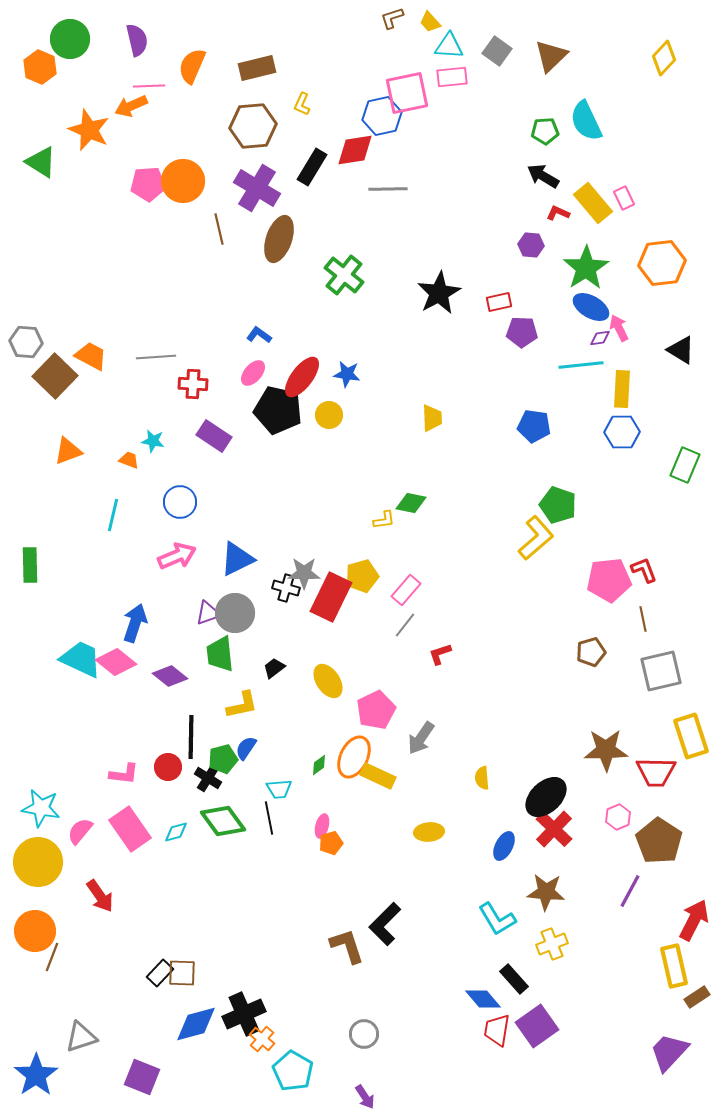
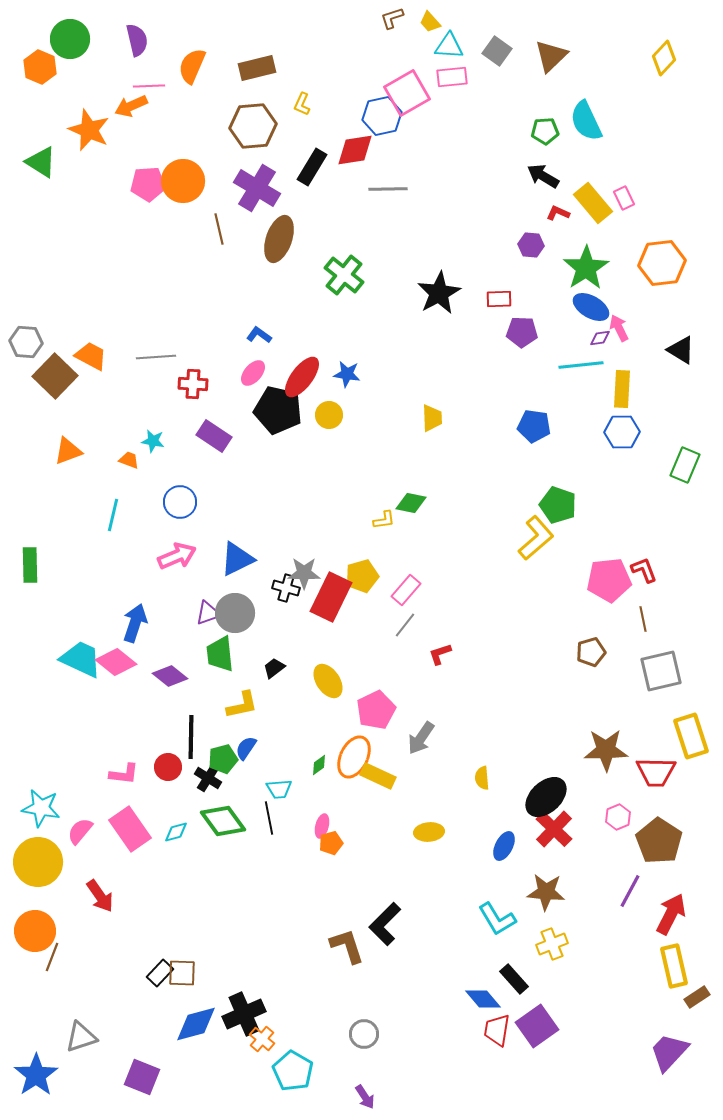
pink square at (407, 93): rotated 18 degrees counterclockwise
red rectangle at (499, 302): moved 3 px up; rotated 10 degrees clockwise
red arrow at (694, 920): moved 23 px left, 6 px up
